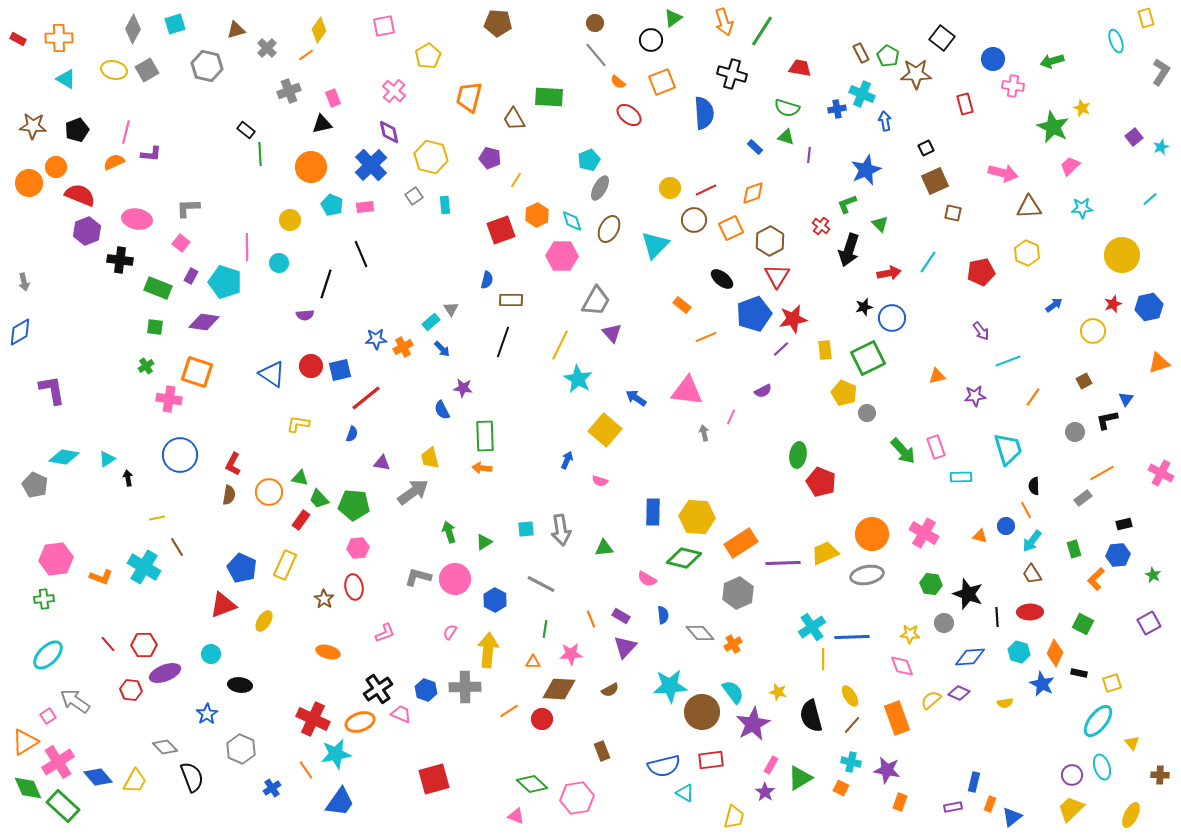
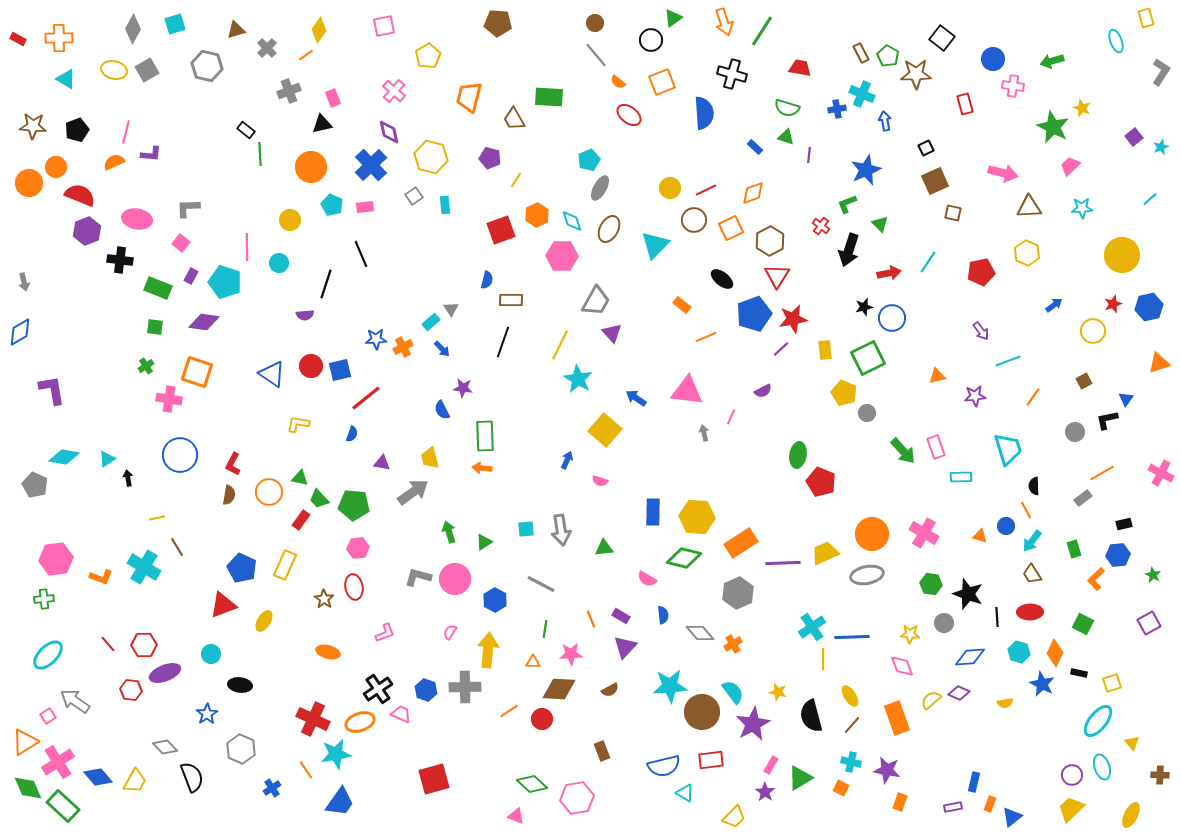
yellow trapezoid at (734, 817): rotated 30 degrees clockwise
